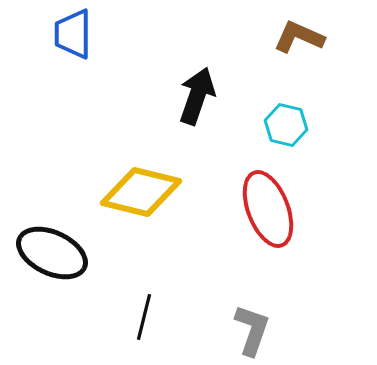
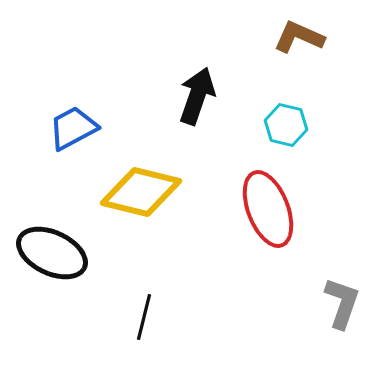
blue trapezoid: moved 94 px down; rotated 62 degrees clockwise
gray L-shape: moved 90 px right, 27 px up
